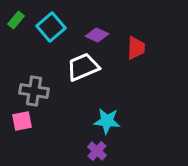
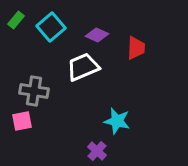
cyan star: moved 10 px right; rotated 8 degrees clockwise
